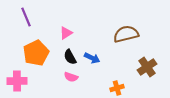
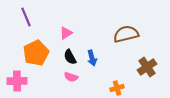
blue arrow: rotated 49 degrees clockwise
